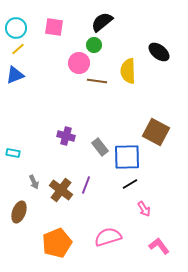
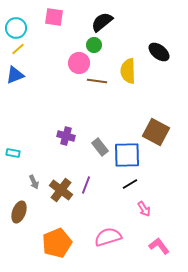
pink square: moved 10 px up
blue square: moved 2 px up
